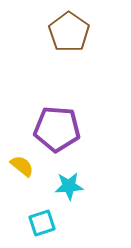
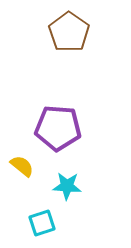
purple pentagon: moved 1 px right, 1 px up
cyan star: moved 2 px left; rotated 8 degrees clockwise
